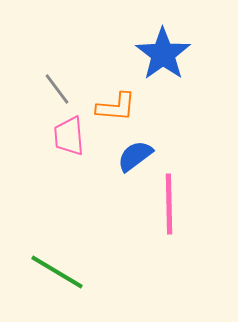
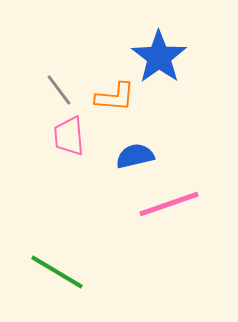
blue star: moved 4 px left, 3 px down
gray line: moved 2 px right, 1 px down
orange L-shape: moved 1 px left, 10 px up
blue semicircle: rotated 24 degrees clockwise
pink line: rotated 72 degrees clockwise
